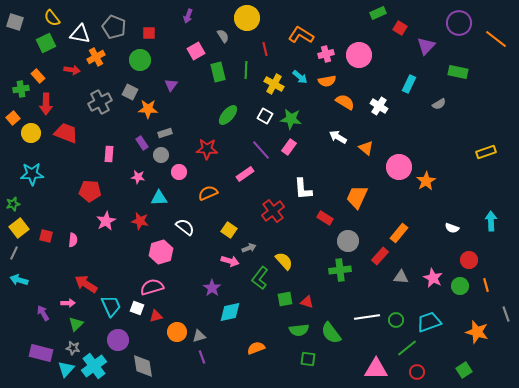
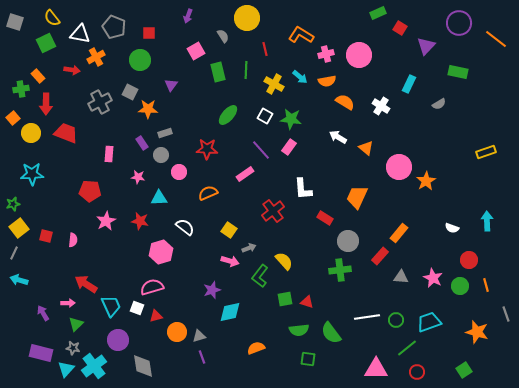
white cross at (379, 106): moved 2 px right
cyan arrow at (491, 221): moved 4 px left
green L-shape at (260, 278): moved 2 px up
purple star at (212, 288): moved 2 px down; rotated 18 degrees clockwise
